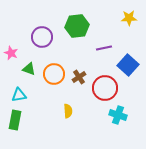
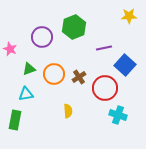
yellow star: moved 2 px up
green hexagon: moved 3 px left, 1 px down; rotated 15 degrees counterclockwise
pink star: moved 1 px left, 4 px up
blue square: moved 3 px left
green triangle: rotated 40 degrees counterclockwise
cyan triangle: moved 7 px right, 1 px up
